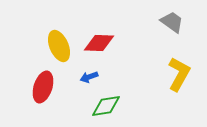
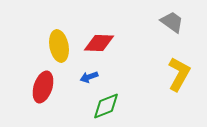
yellow ellipse: rotated 12 degrees clockwise
green diamond: rotated 12 degrees counterclockwise
